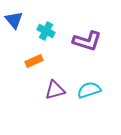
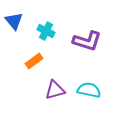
blue triangle: moved 1 px down
orange rectangle: rotated 12 degrees counterclockwise
cyan semicircle: rotated 30 degrees clockwise
